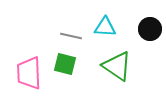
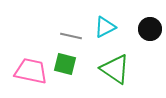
cyan triangle: rotated 30 degrees counterclockwise
green triangle: moved 2 px left, 3 px down
pink trapezoid: moved 2 px right, 2 px up; rotated 104 degrees clockwise
